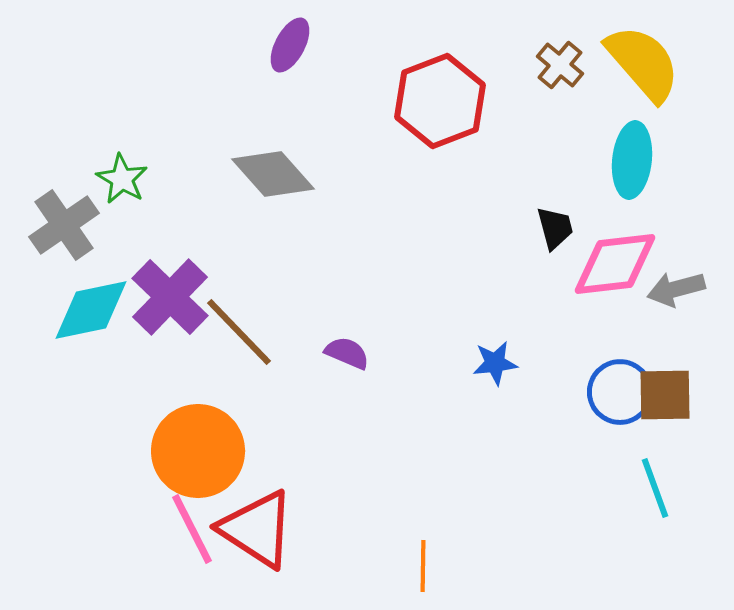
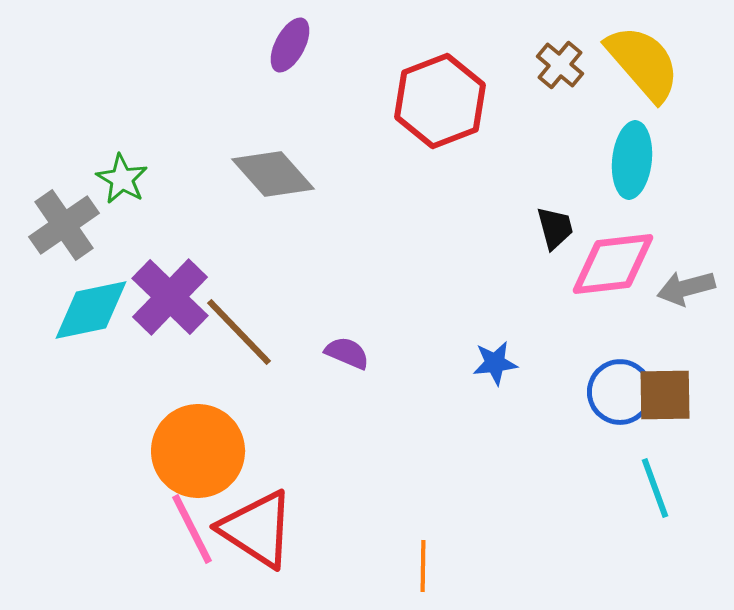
pink diamond: moved 2 px left
gray arrow: moved 10 px right, 1 px up
